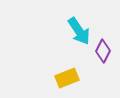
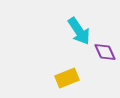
purple diamond: moved 2 px right, 1 px down; rotated 50 degrees counterclockwise
